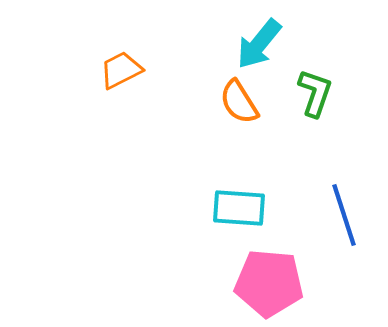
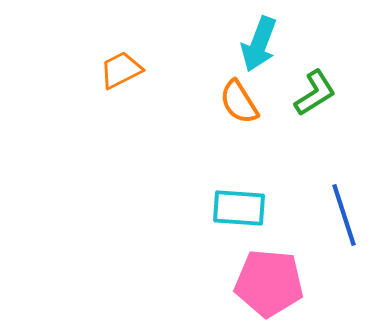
cyan arrow: rotated 18 degrees counterclockwise
green L-shape: rotated 39 degrees clockwise
